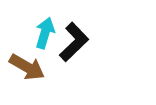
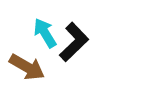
cyan arrow: rotated 48 degrees counterclockwise
